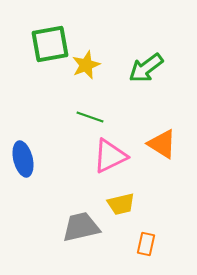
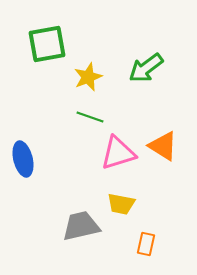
green square: moved 3 px left
yellow star: moved 2 px right, 12 px down
orange triangle: moved 1 px right, 2 px down
pink triangle: moved 8 px right, 3 px up; rotated 9 degrees clockwise
yellow trapezoid: rotated 24 degrees clockwise
gray trapezoid: moved 1 px up
